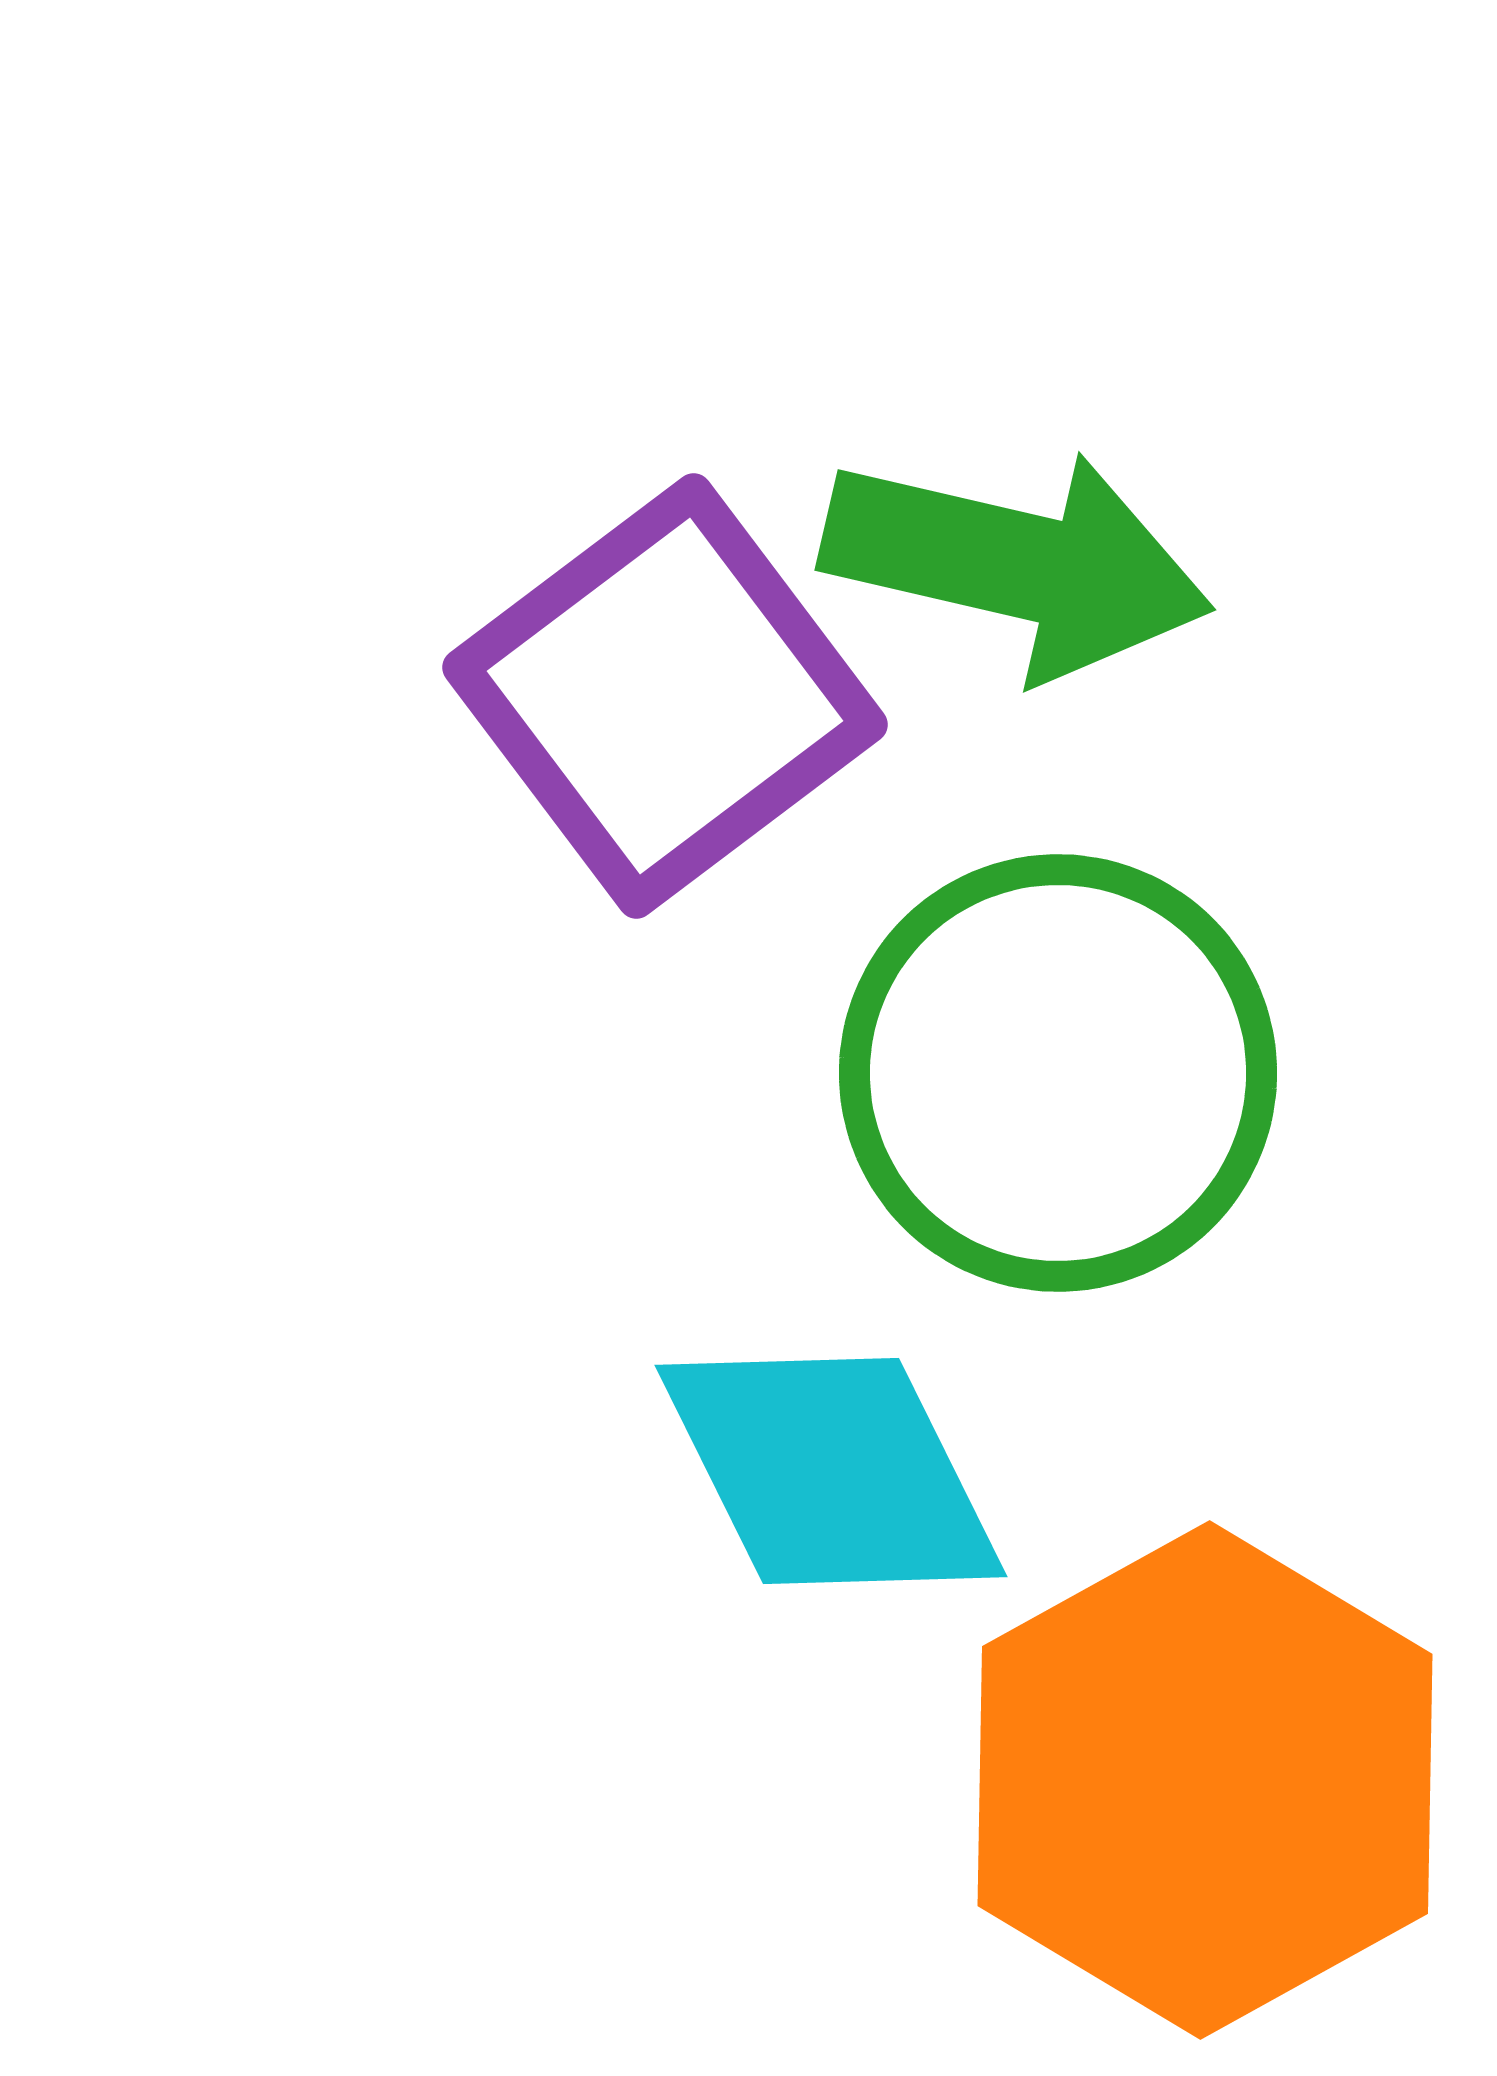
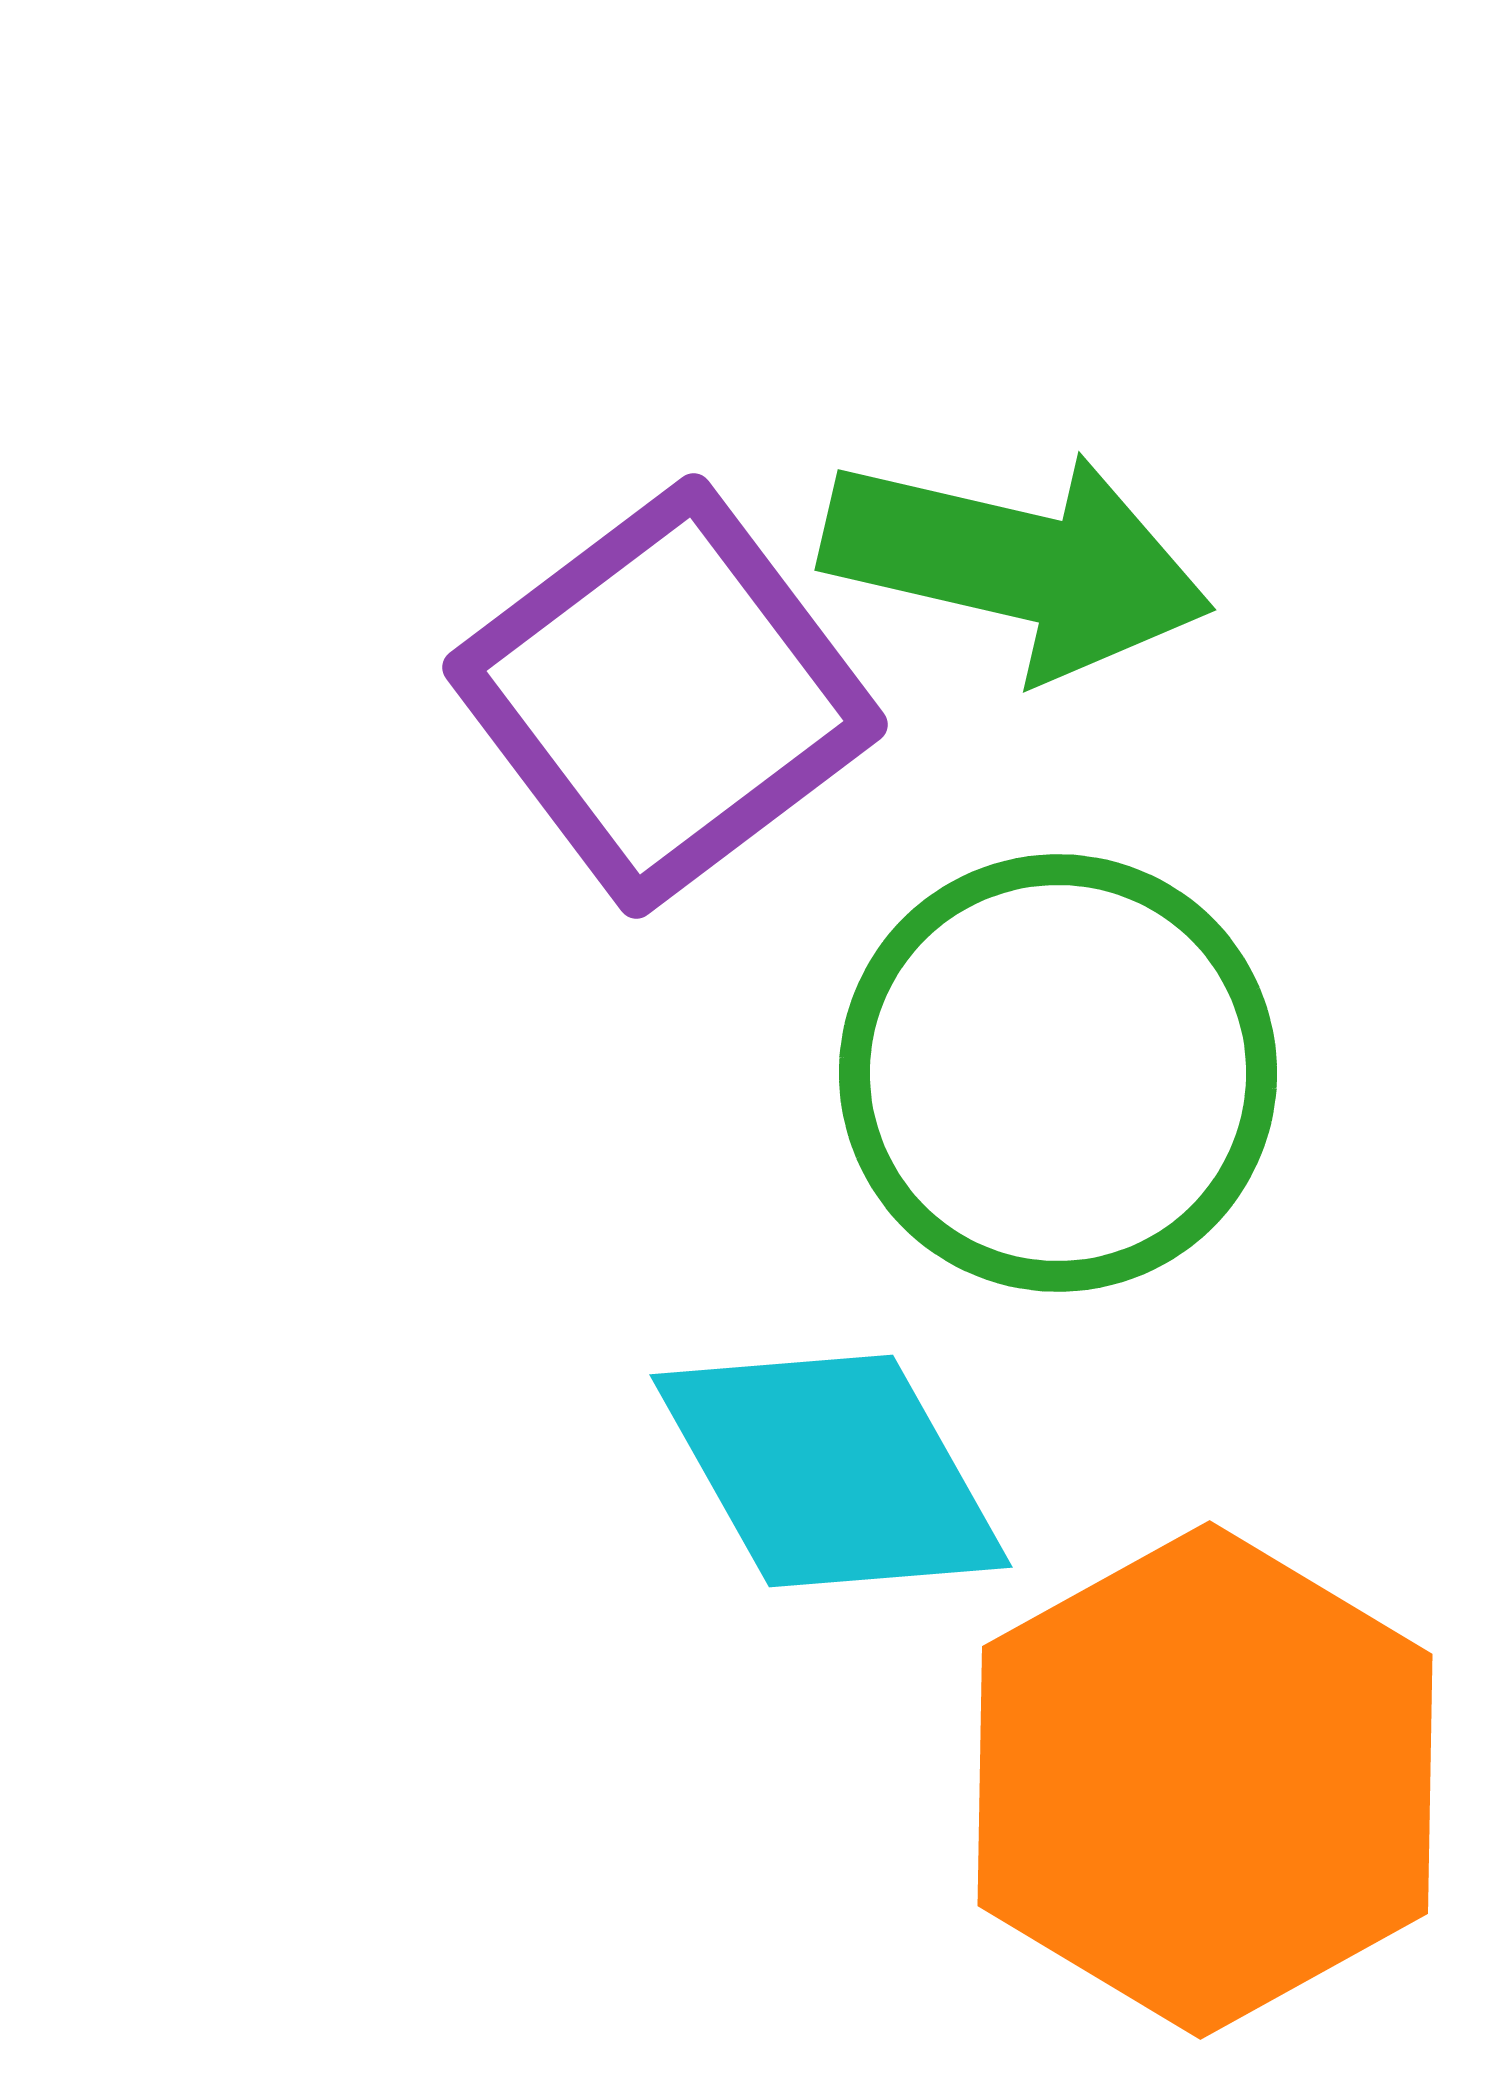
cyan diamond: rotated 3 degrees counterclockwise
